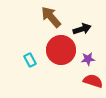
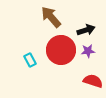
black arrow: moved 4 px right, 1 px down
purple star: moved 8 px up
